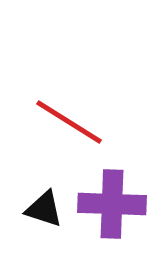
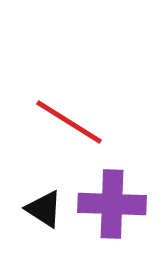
black triangle: rotated 15 degrees clockwise
